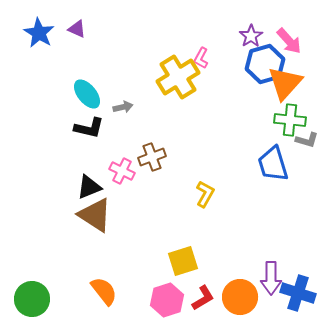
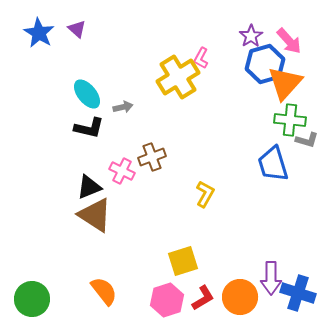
purple triangle: rotated 18 degrees clockwise
